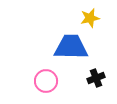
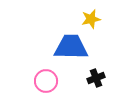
yellow star: moved 1 px right, 1 px down
